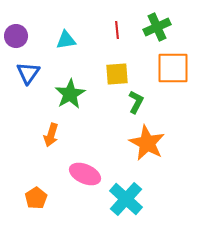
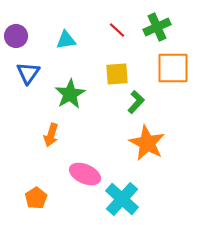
red line: rotated 42 degrees counterclockwise
green L-shape: rotated 15 degrees clockwise
cyan cross: moved 4 px left
